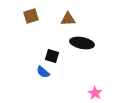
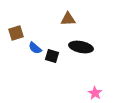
brown square: moved 15 px left, 17 px down
black ellipse: moved 1 px left, 4 px down
blue semicircle: moved 8 px left, 24 px up
